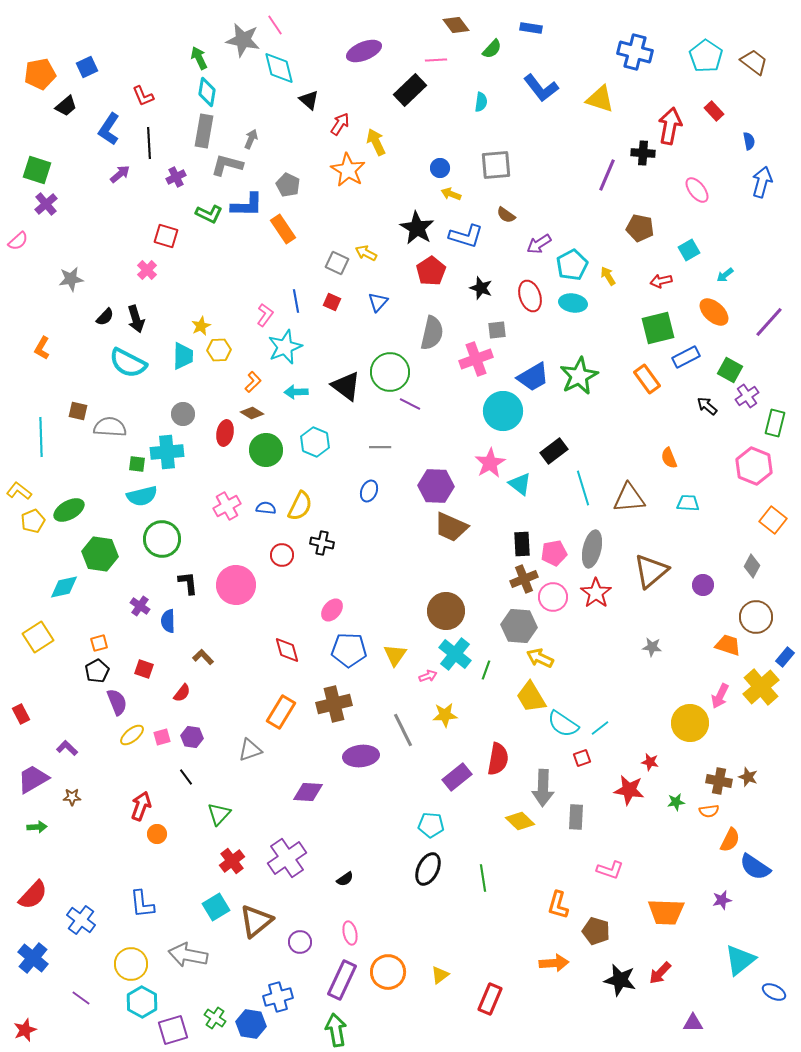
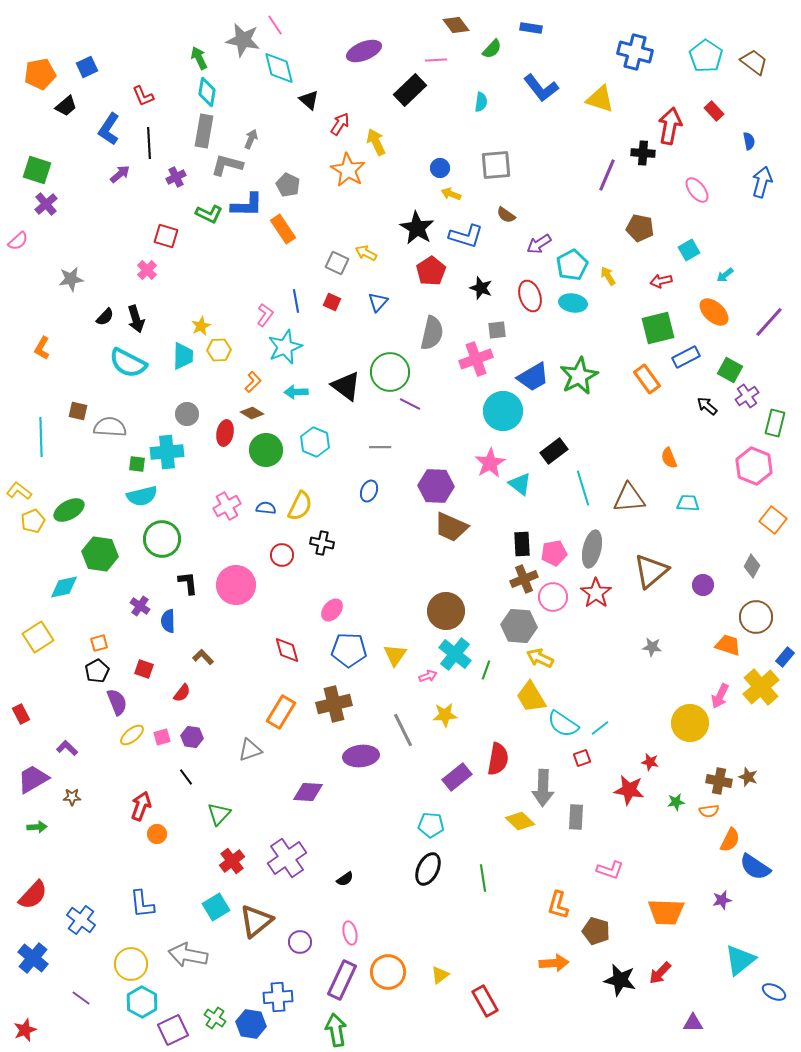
gray circle at (183, 414): moved 4 px right
blue cross at (278, 997): rotated 12 degrees clockwise
red rectangle at (490, 999): moved 5 px left, 2 px down; rotated 52 degrees counterclockwise
purple square at (173, 1030): rotated 8 degrees counterclockwise
